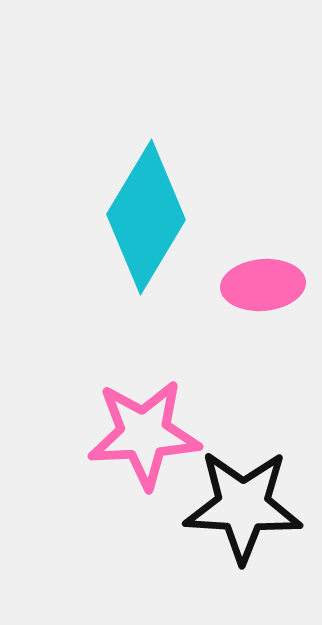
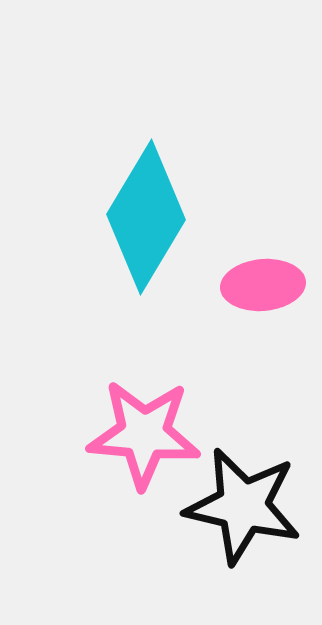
pink star: rotated 8 degrees clockwise
black star: rotated 10 degrees clockwise
